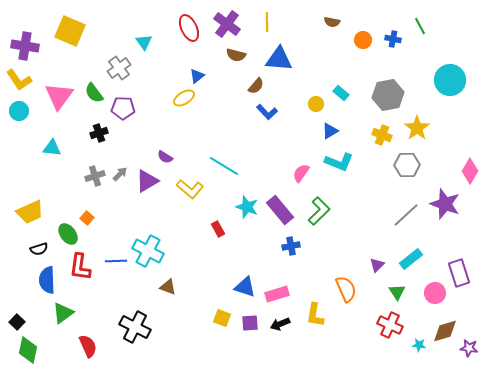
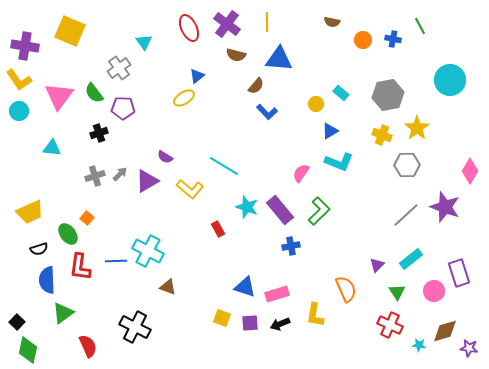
purple star at (445, 204): moved 3 px down
pink circle at (435, 293): moved 1 px left, 2 px up
